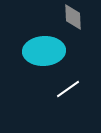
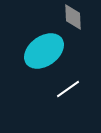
cyan ellipse: rotated 33 degrees counterclockwise
